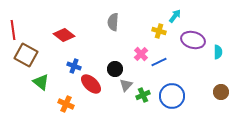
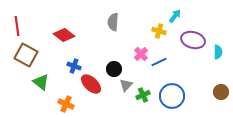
red line: moved 4 px right, 4 px up
black circle: moved 1 px left
